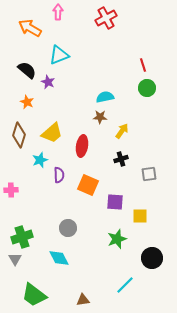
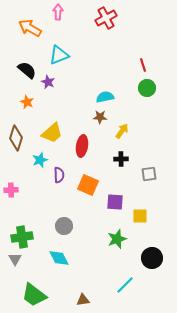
brown diamond: moved 3 px left, 3 px down
black cross: rotated 16 degrees clockwise
gray circle: moved 4 px left, 2 px up
green cross: rotated 10 degrees clockwise
